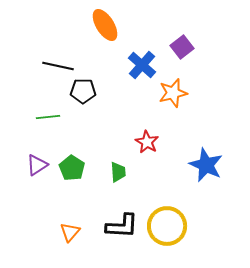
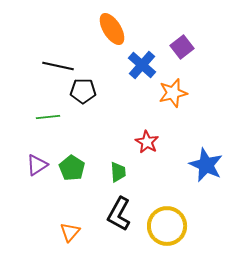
orange ellipse: moved 7 px right, 4 px down
black L-shape: moved 3 px left, 12 px up; rotated 116 degrees clockwise
